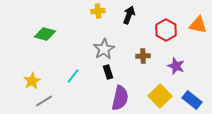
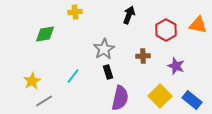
yellow cross: moved 23 px left, 1 px down
green diamond: rotated 25 degrees counterclockwise
